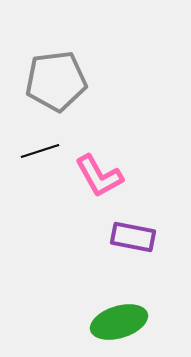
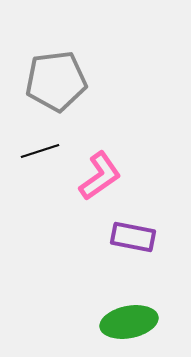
pink L-shape: moved 1 px right; rotated 96 degrees counterclockwise
green ellipse: moved 10 px right; rotated 6 degrees clockwise
